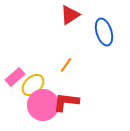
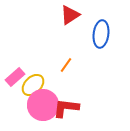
blue ellipse: moved 3 px left, 2 px down; rotated 24 degrees clockwise
red L-shape: moved 6 px down
